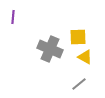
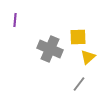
purple line: moved 2 px right, 3 px down
yellow triangle: moved 3 px right; rotated 49 degrees clockwise
gray line: rotated 14 degrees counterclockwise
